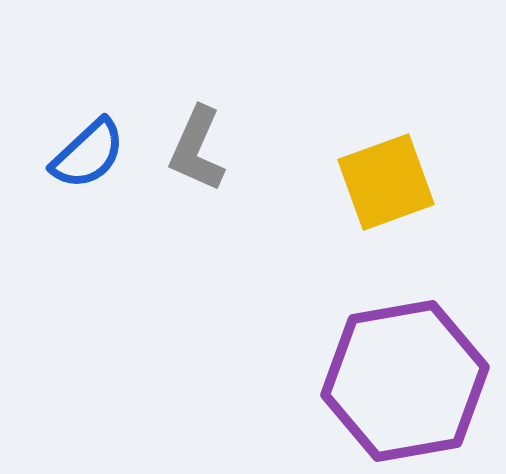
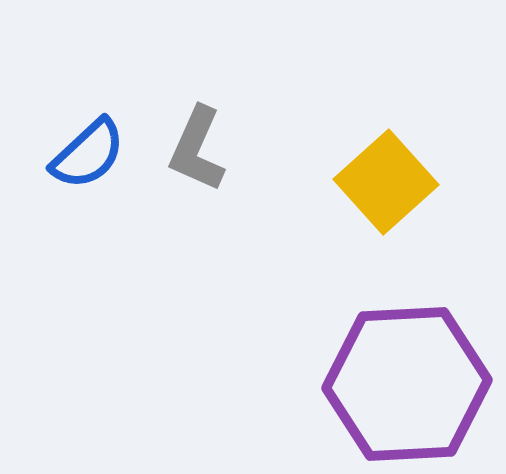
yellow square: rotated 22 degrees counterclockwise
purple hexagon: moved 2 px right, 3 px down; rotated 7 degrees clockwise
